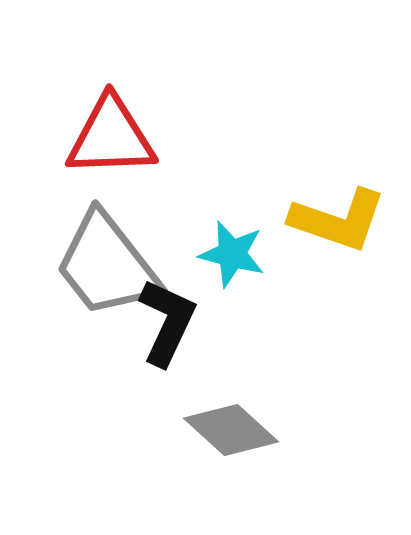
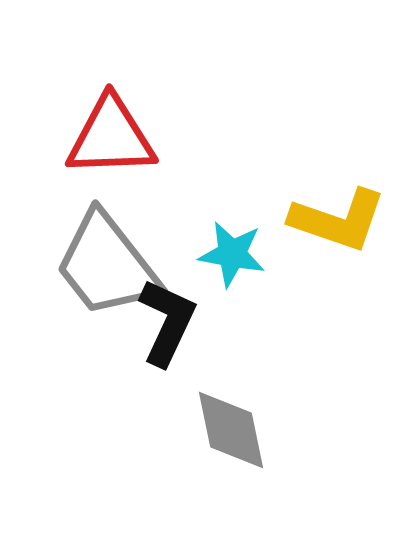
cyan star: rotated 4 degrees counterclockwise
gray diamond: rotated 36 degrees clockwise
